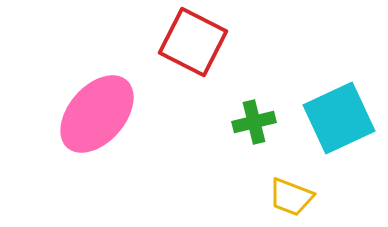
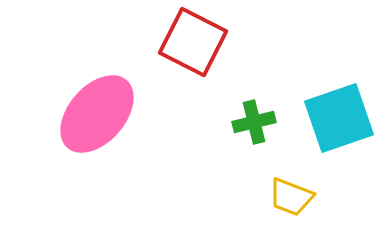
cyan square: rotated 6 degrees clockwise
